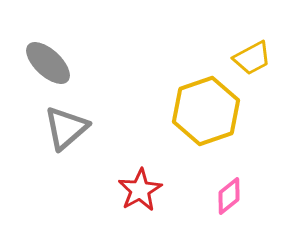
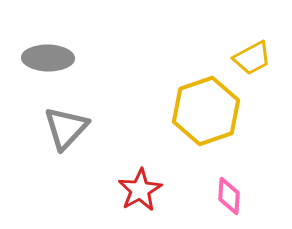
gray ellipse: moved 5 px up; rotated 42 degrees counterclockwise
gray triangle: rotated 6 degrees counterclockwise
pink diamond: rotated 48 degrees counterclockwise
